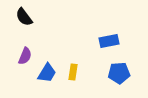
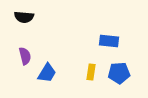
black semicircle: rotated 48 degrees counterclockwise
blue rectangle: rotated 18 degrees clockwise
purple semicircle: rotated 36 degrees counterclockwise
yellow rectangle: moved 18 px right
